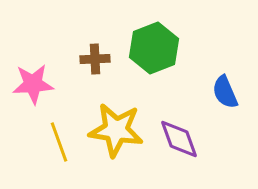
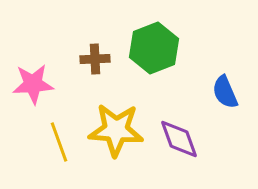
yellow star: rotated 4 degrees counterclockwise
